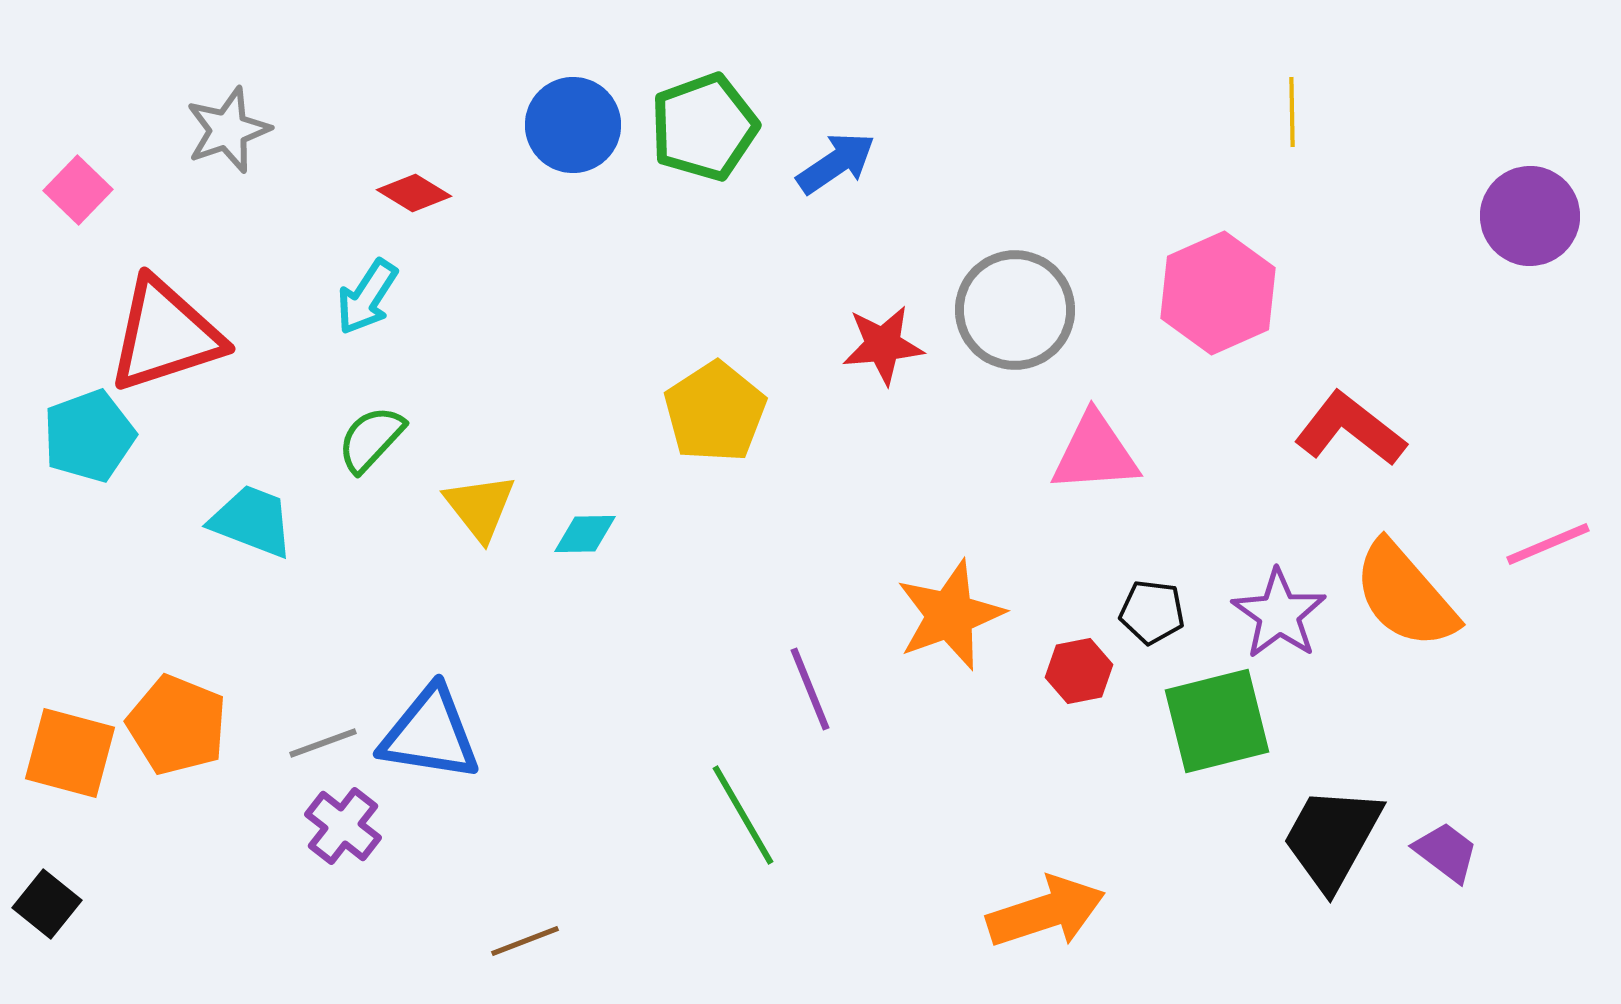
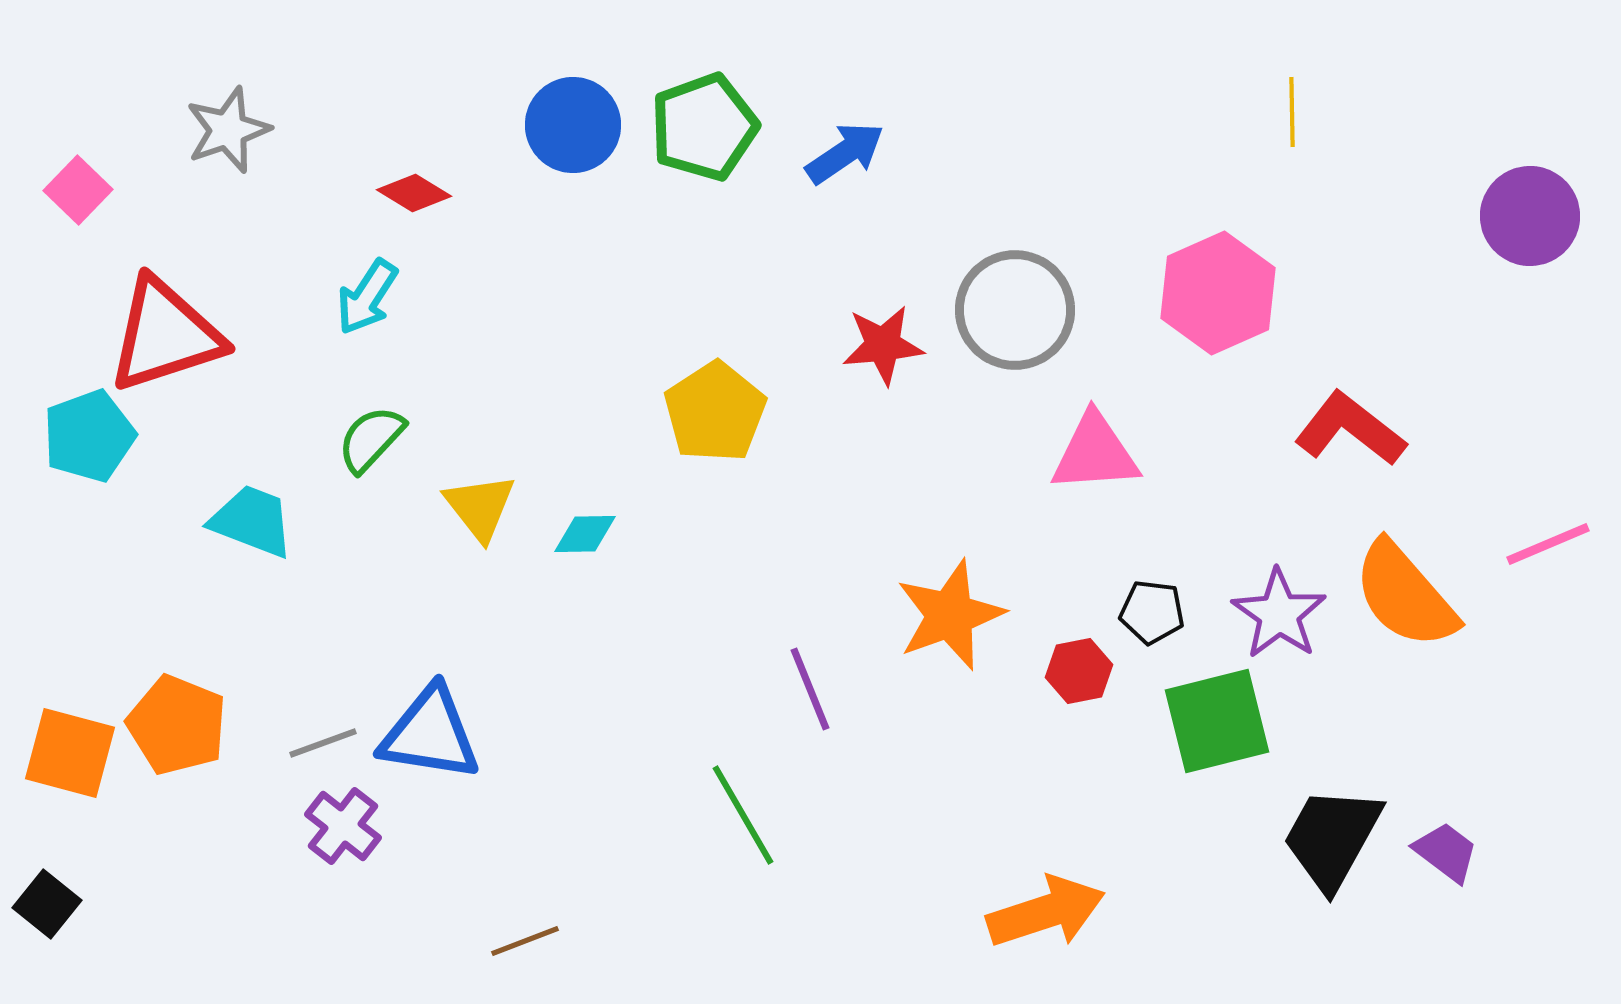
blue arrow: moved 9 px right, 10 px up
